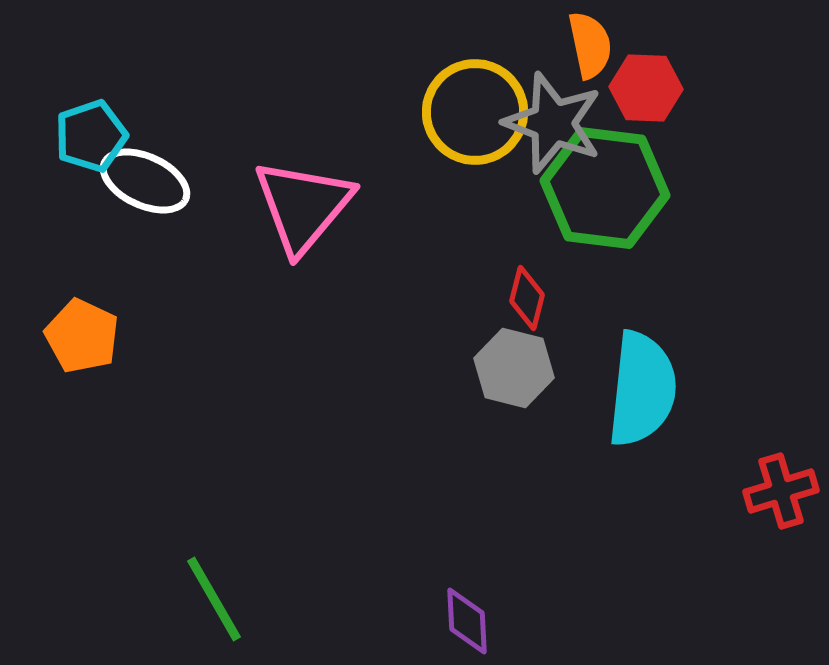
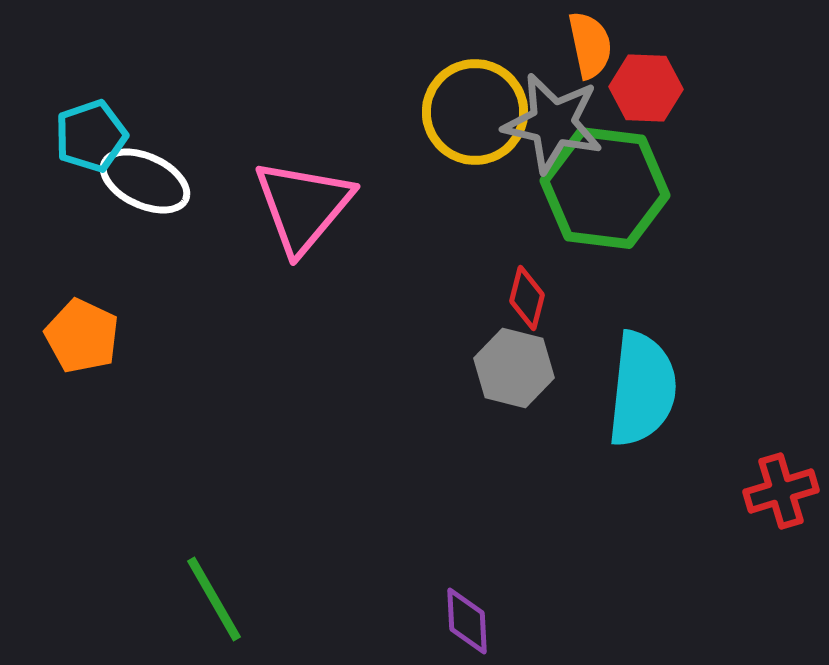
gray star: rotated 8 degrees counterclockwise
